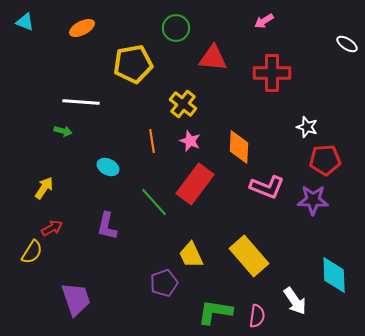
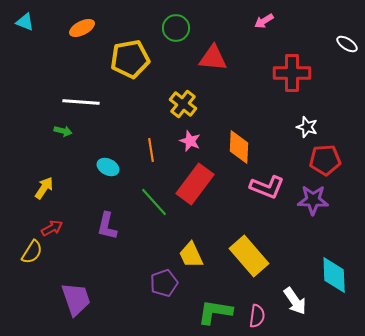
yellow pentagon: moved 3 px left, 5 px up
red cross: moved 20 px right
orange line: moved 1 px left, 9 px down
